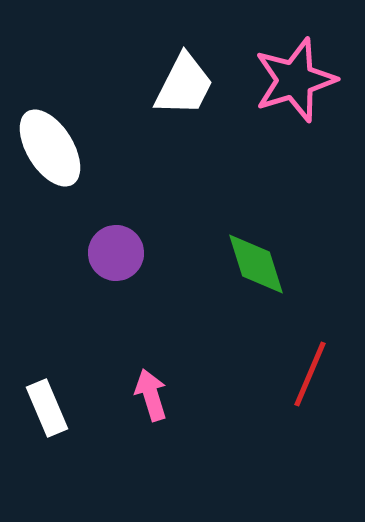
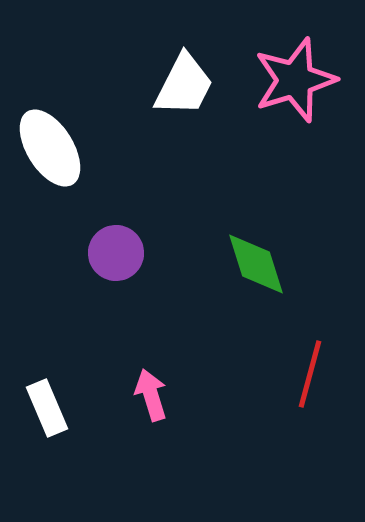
red line: rotated 8 degrees counterclockwise
